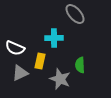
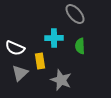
yellow rectangle: rotated 21 degrees counterclockwise
green semicircle: moved 19 px up
gray triangle: rotated 18 degrees counterclockwise
gray star: moved 1 px right, 1 px down
